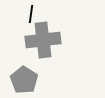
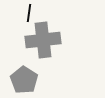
black line: moved 2 px left, 1 px up
